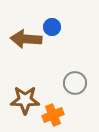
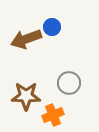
brown arrow: rotated 24 degrees counterclockwise
gray circle: moved 6 px left
brown star: moved 1 px right, 4 px up
